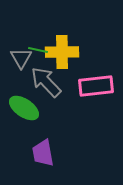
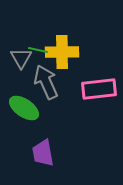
gray arrow: rotated 20 degrees clockwise
pink rectangle: moved 3 px right, 3 px down
